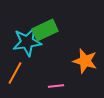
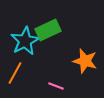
green rectangle: moved 3 px right
cyan star: moved 2 px left, 1 px up; rotated 20 degrees counterclockwise
pink line: rotated 28 degrees clockwise
